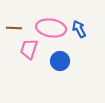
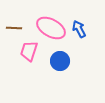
pink ellipse: rotated 20 degrees clockwise
pink trapezoid: moved 2 px down
